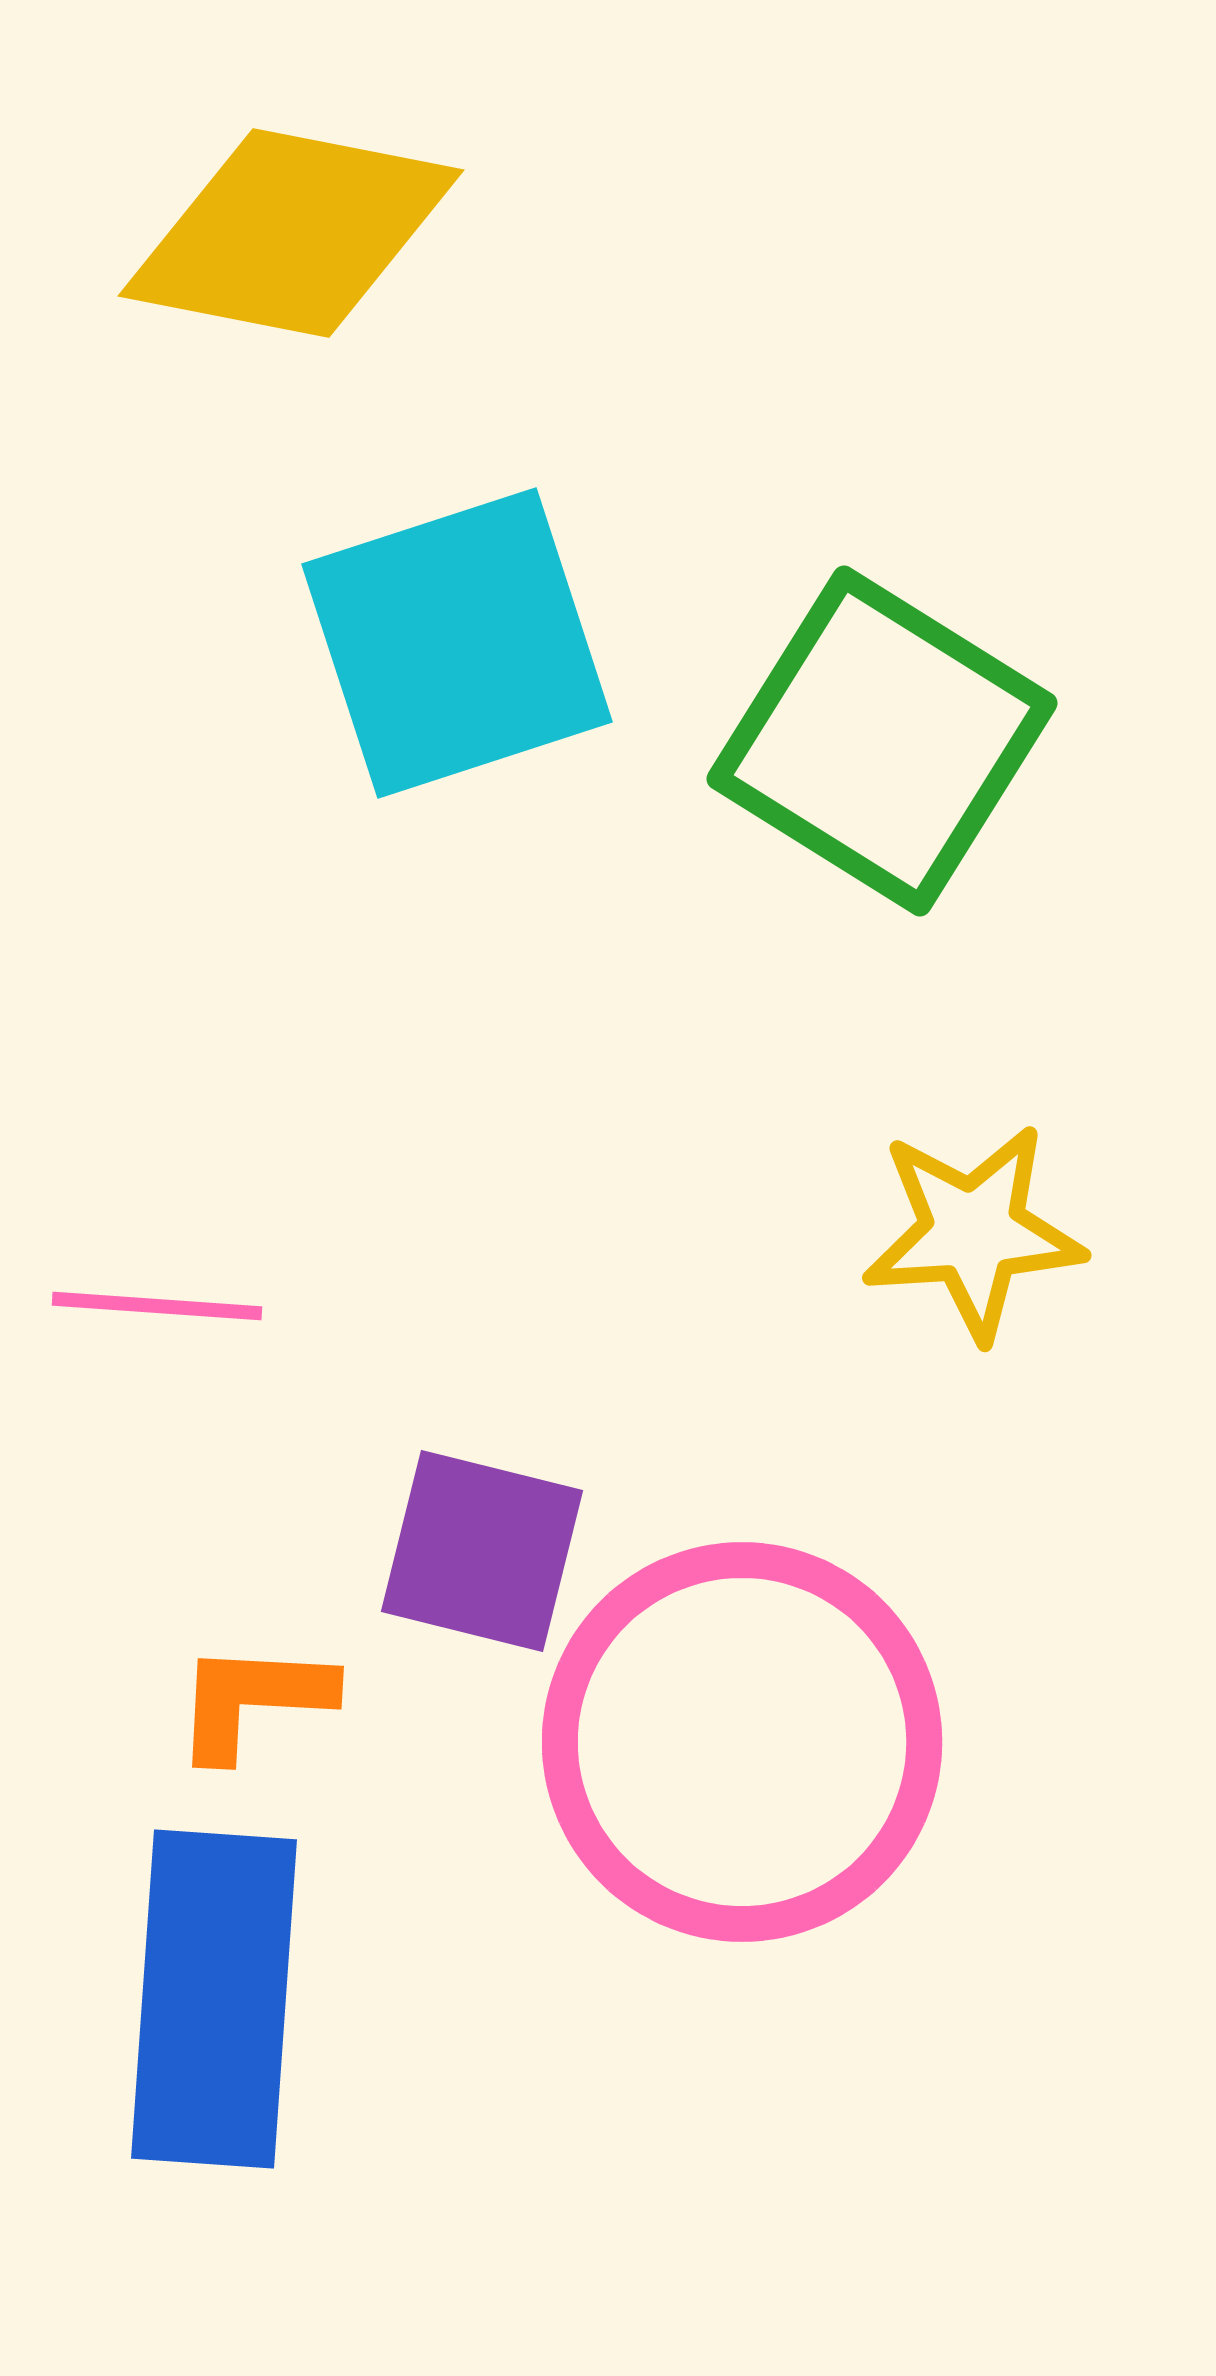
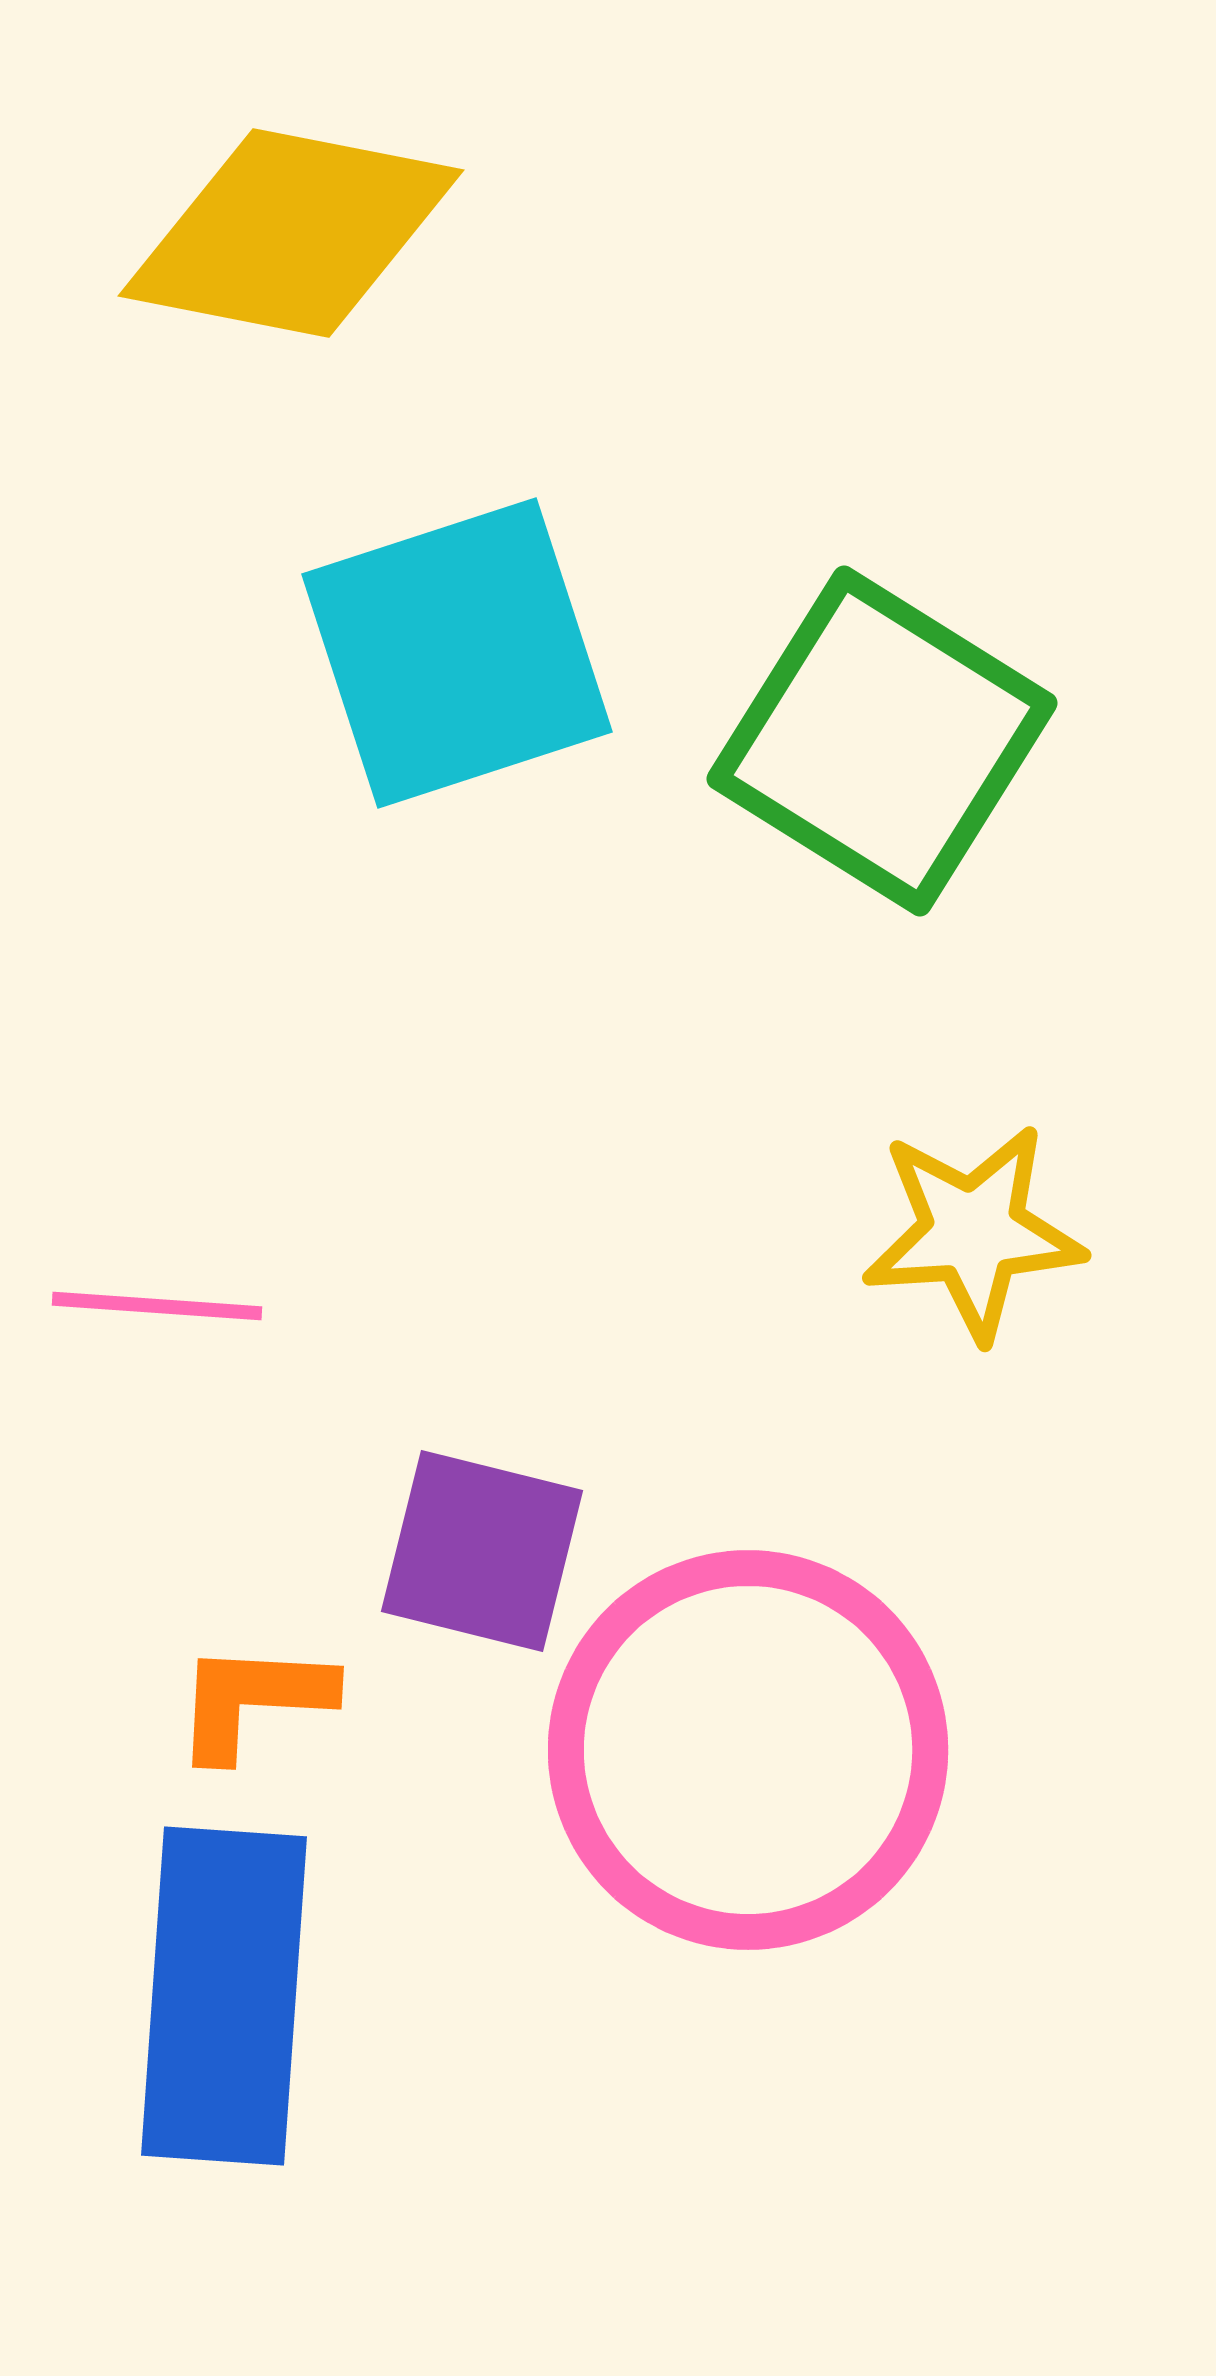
cyan square: moved 10 px down
pink circle: moved 6 px right, 8 px down
blue rectangle: moved 10 px right, 3 px up
